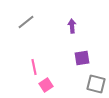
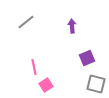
purple square: moved 5 px right; rotated 14 degrees counterclockwise
